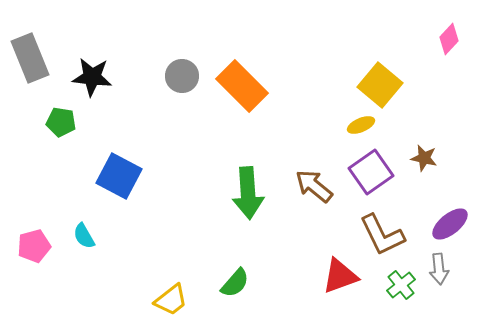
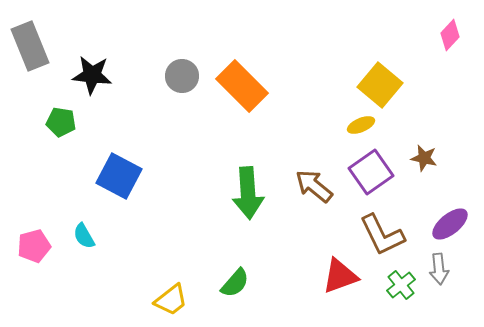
pink diamond: moved 1 px right, 4 px up
gray rectangle: moved 12 px up
black star: moved 2 px up
